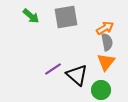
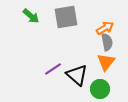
green circle: moved 1 px left, 1 px up
